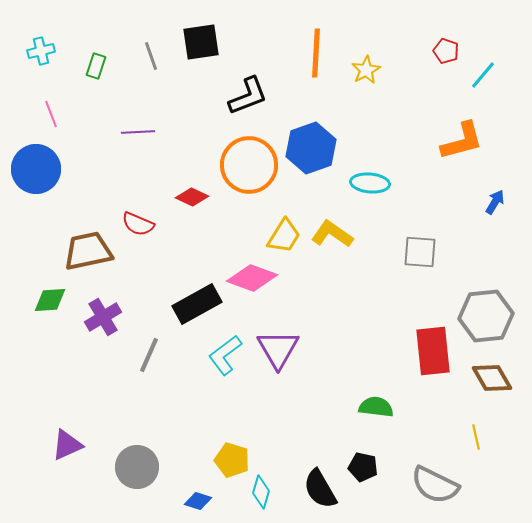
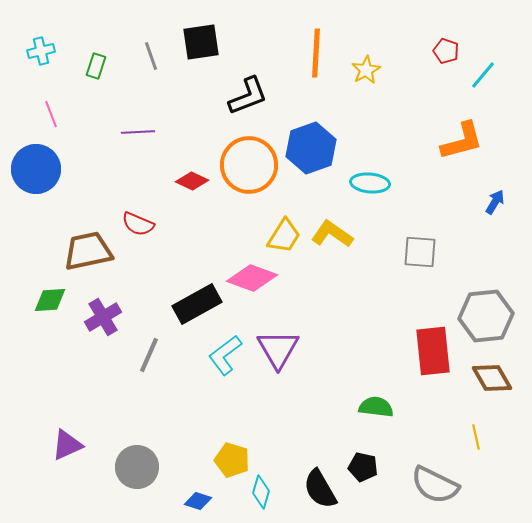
red diamond at (192, 197): moved 16 px up
